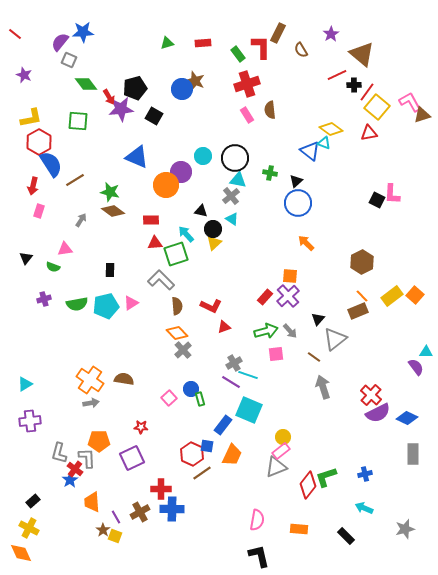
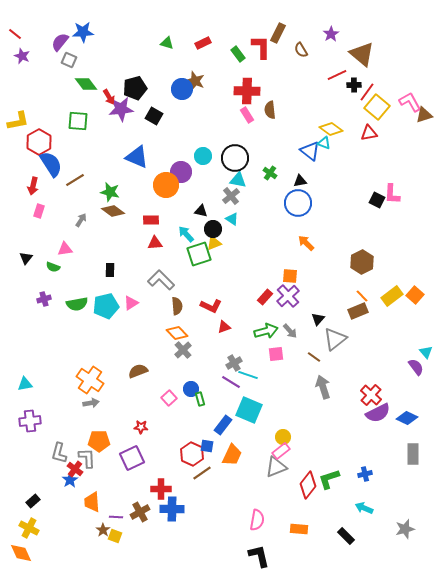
green triangle at (167, 43): rotated 32 degrees clockwise
red rectangle at (203, 43): rotated 21 degrees counterclockwise
purple star at (24, 75): moved 2 px left, 19 px up
red cross at (247, 84): moved 7 px down; rotated 20 degrees clockwise
brown triangle at (422, 115): moved 2 px right
yellow L-shape at (31, 118): moved 13 px left, 3 px down
green cross at (270, 173): rotated 24 degrees clockwise
black triangle at (296, 181): moved 4 px right; rotated 32 degrees clockwise
yellow triangle at (214, 243): rotated 21 degrees clockwise
green square at (176, 254): moved 23 px right
cyan triangle at (426, 352): rotated 48 degrees clockwise
brown semicircle at (124, 379): moved 14 px right, 8 px up; rotated 30 degrees counterclockwise
cyan triangle at (25, 384): rotated 21 degrees clockwise
green L-shape at (326, 477): moved 3 px right, 2 px down
purple line at (116, 517): rotated 56 degrees counterclockwise
